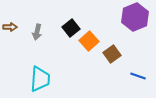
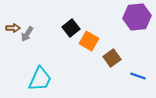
purple hexagon: moved 2 px right; rotated 16 degrees clockwise
brown arrow: moved 3 px right, 1 px down
gray arrow: moved 10 px left, 2 px down; rotated 21 degrees clockwise
orange square: rotated 18 degrees counterclockwise
brown square: moved 4 px down
cyan trapezoid: rotated 20 degrees clockwise
